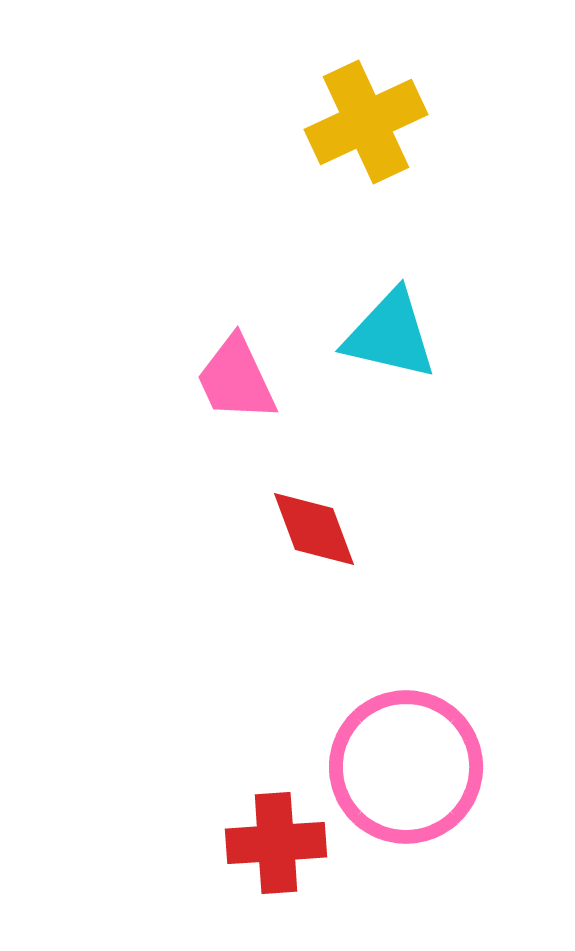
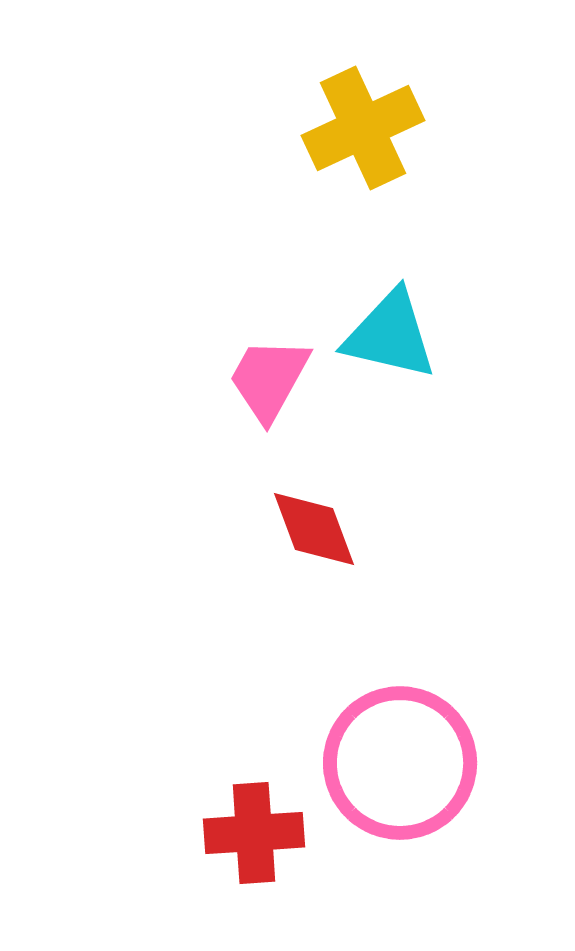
yellow cross: moved 3 px left, 6 px down
pink trapezoid: moved 33 px right; rotated 54 degrees clockwise
pink circle: moved 6 px left, 4 px up
red cross: moved 22 px left, 10 px up
